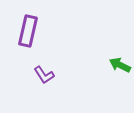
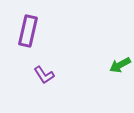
green arrow: rotated 55 degrees counterclockwise
